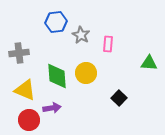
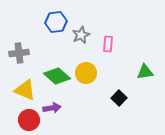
gray star: rotated 18 degrees clockwise
green triangle: moved 4 px left, 9 px down; rotated 12 degrees counterclockwise
green diamond: rotated 44 degrees counterclockwise
